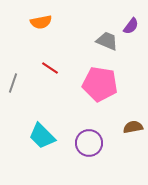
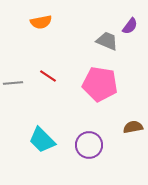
purple semicircle: moved 1 px left
red line: moved 2 px left, 8 px down
gray line: rotated 66 degrees clockwise
cyan trapezoid: moved 4 px down
purple circle: moved 2 px down
